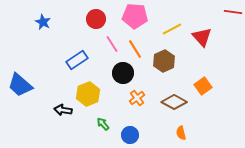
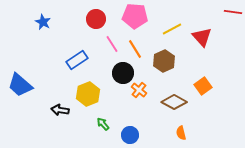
orange cross: moved 2 px right, 8 px up; rotated 14 degrees counterclockwise
black arrow: moved 3 px left
